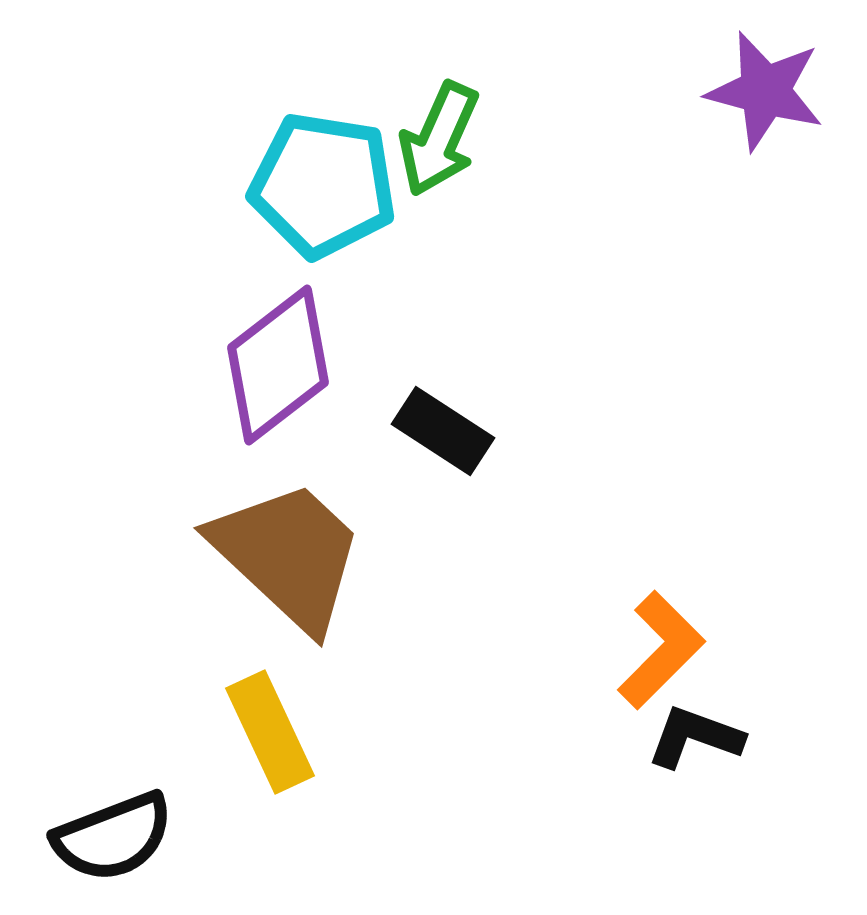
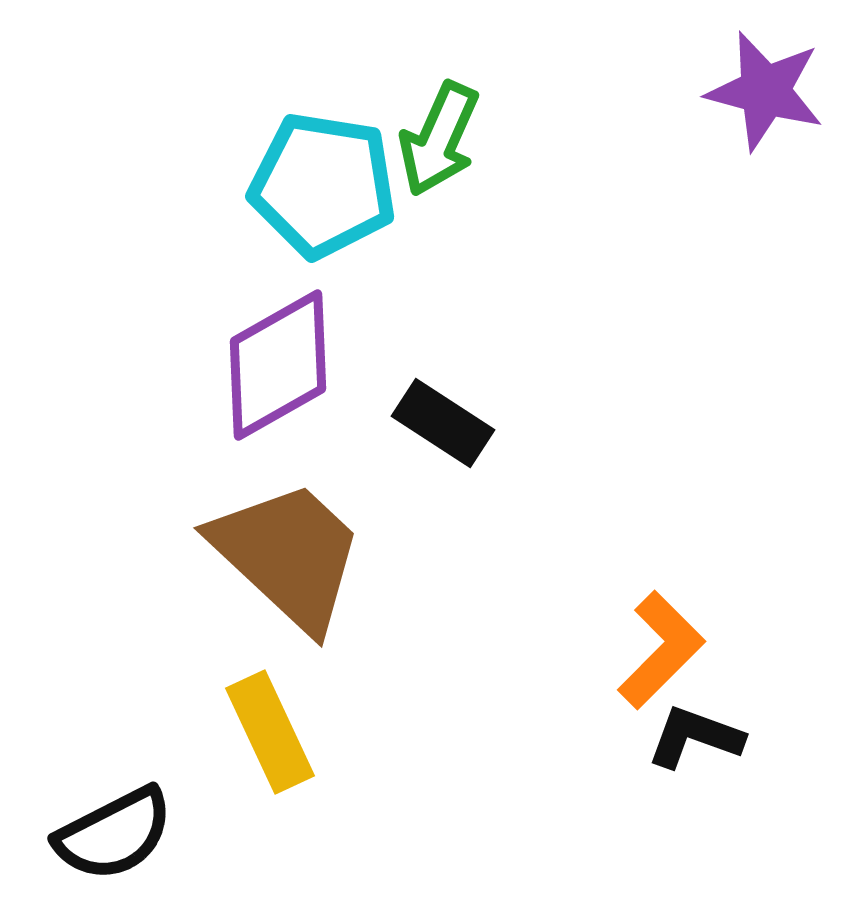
purple diamond: rotated 8 degrees clockwise
black rectangle: moved 8 px up
black semicircle: moved 1 px right, 3 px up; rotated 6 degrees counterclockwise
